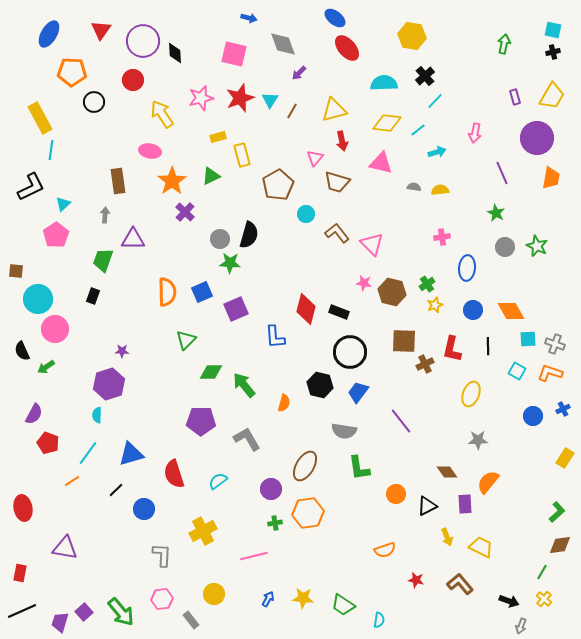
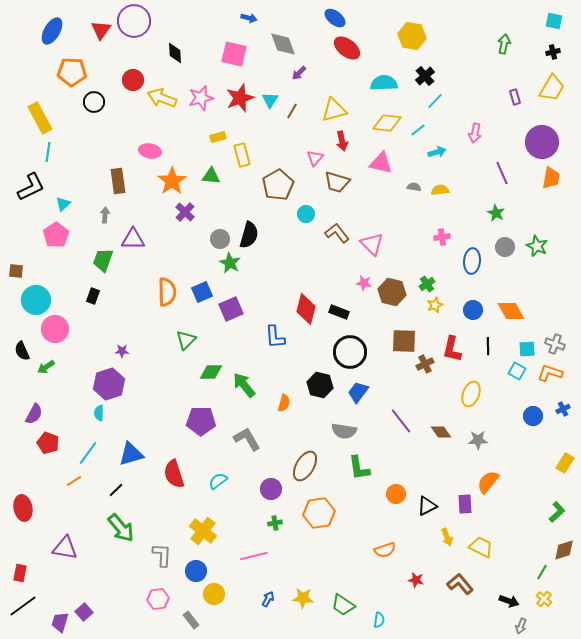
cyan square at (553, 30): moved 1 px right, 9 px up
blue ellipse at (49, 34): moved 3 px right, 3 px up
purple circle at (143, 41): moved 9 px left, 20 px up
red ellipse at (347, 48): rotated 12 degrees counterclockwise
yellow trapezoid at (552, 96): moved 8 px up
yellow arrow at (162, 114): moved 16 px up; rotated 36 degrees counterclockwise
purple circle at (537, 138): moved 5 px right, 4 px down
cyan line at (51, 150): moved 3 px left, 2 px down
green triangle at (211, 176): rotated 30 degrees clockwise
green star at (230, 263): rotated 25 degrees clockwise
blue ellipse at (467, 268): moved 5 px right, 7 px up
cyan circle at (38, 299): moved 2 px left, 1 px down
purple square at (236, 309): moved 5 px left
cyan square at (528, 339): moved 1 px left, 10 px down
cyan semicircle at (97, 415): moved 2 px right, 2 px up
yellow rectangle at (565, 458): moved 5 px down
brown diamond at (447, 472): moved 6 px left, 40 px up
orange line at (72, 481): moved 2 px right
blue circle at (144, 509): moved 52 px right, 62 px down
orange hexagon at (308, 513): moved 11 px right
yellow cross at (203, 531): rotated 24 degrees counterclockwise
brown diamond at (560, 545): moved 4 px right, 5 px down; rotated 10 degrees counterclockwise
pink hexagon at (162, 599): moved 4 px left
black line at (22, 611): moved 1 px right, 5 px up; rotated 12 degrees counterclockwise
green arrow at (121, 612): moved 84 px up
